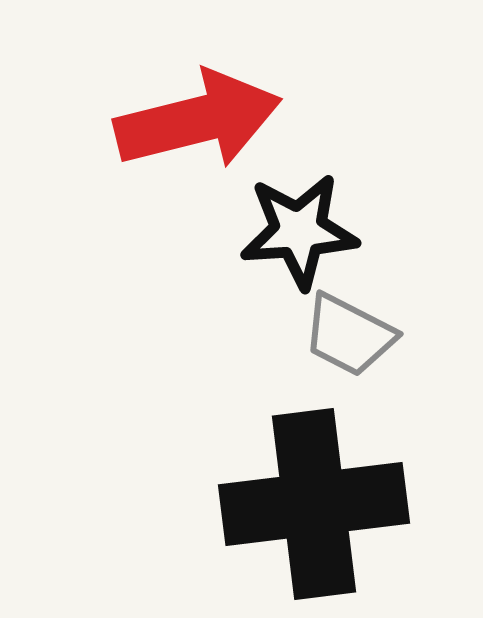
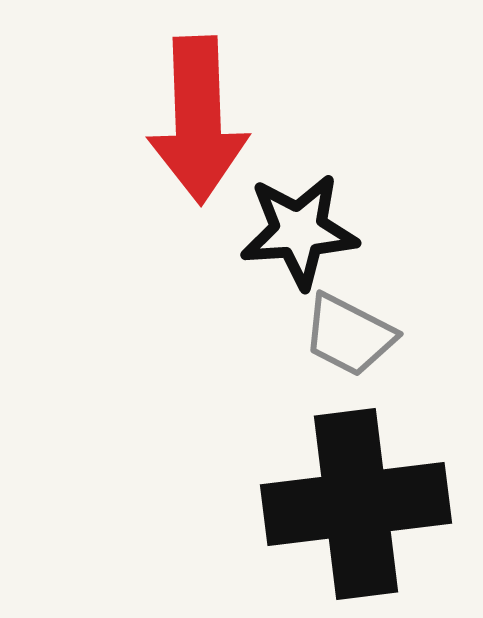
red arrow: rotated 102 degrees clockwise
black cross: moved 42 px right
